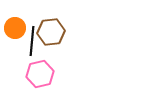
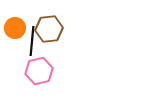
brown hexagon: moved 2 px left, 3 px up
pink hexagon: moved 1 px left, 3 px up
